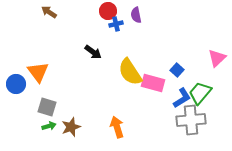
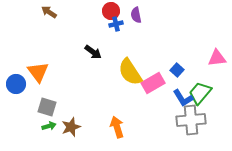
red circle: moved 3 px right
pink triangle: rotated 36 degrees clockwise
pink rectangle: rotated 45 degrees counterclockwise
blue L-shape: moved 1 px right; rotated 90 degrees clockwise
